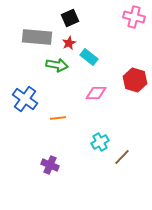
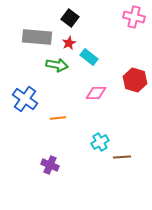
black square: rotated 30 degrees counterclockwise
brown line: rotated 42 degrees clockwise
